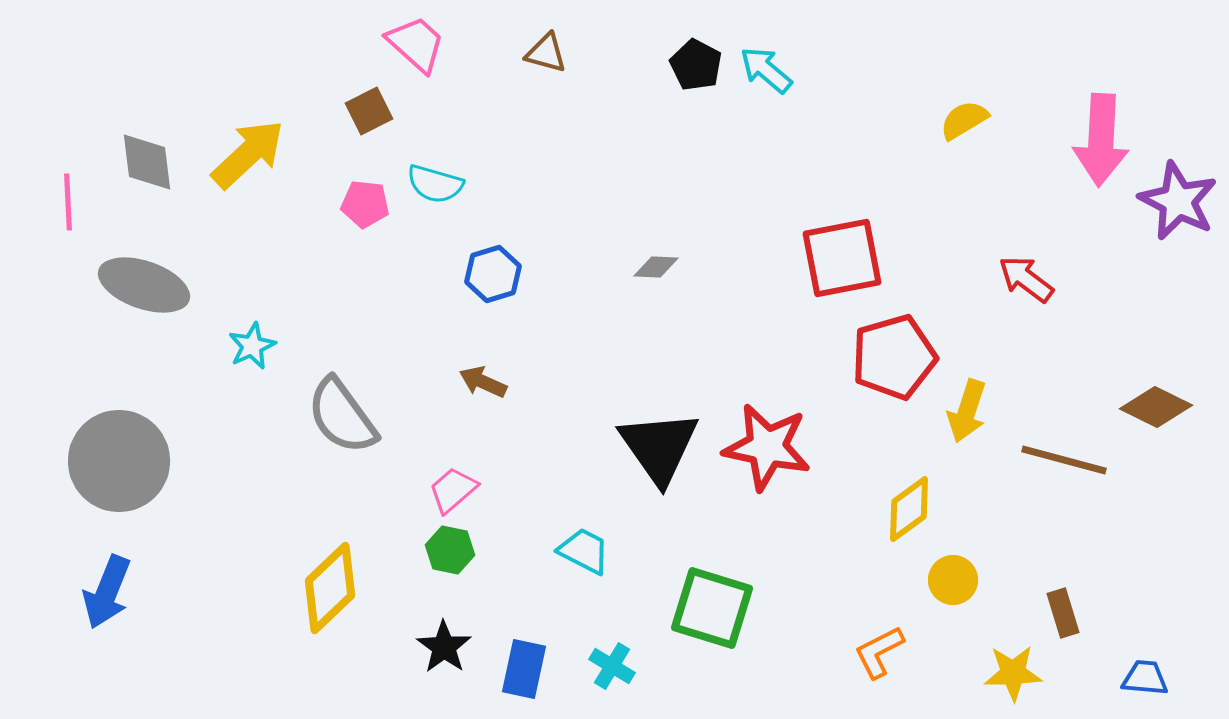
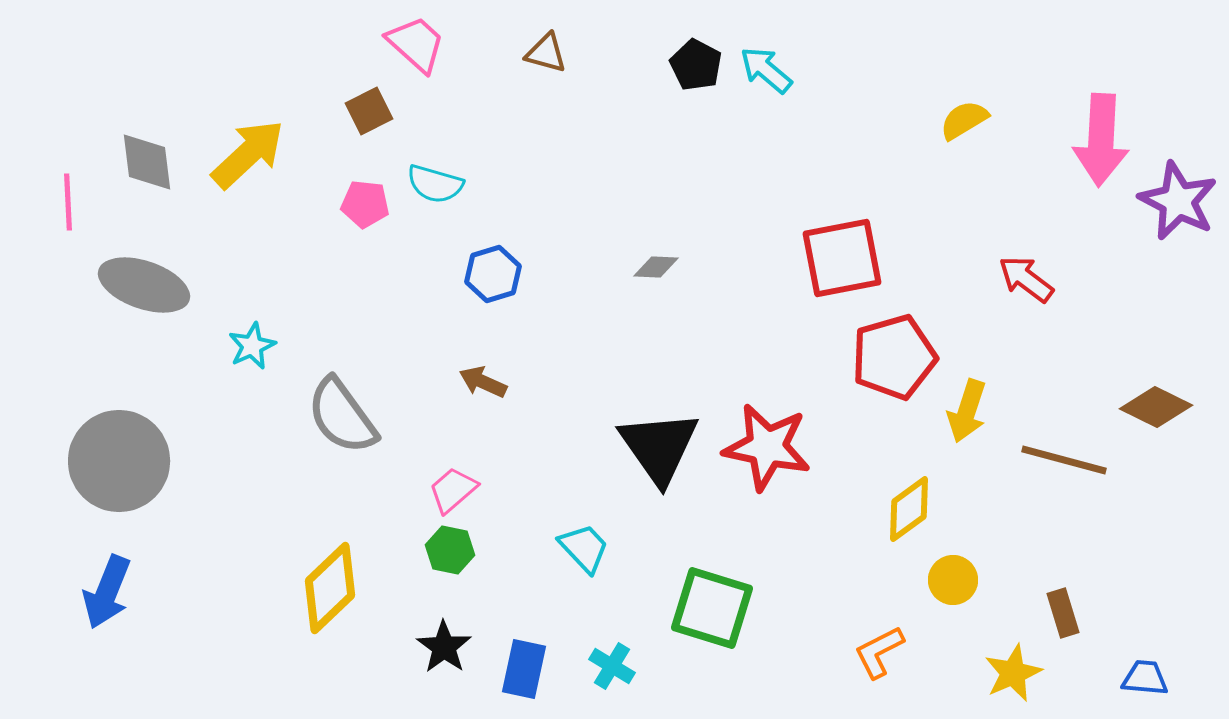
cyan trapezoid at (584, 551): moved 3 px up; rotated 20 degrees clockwise
yellow star at (1013, 673): rotated 22 degrees counterclockwise
